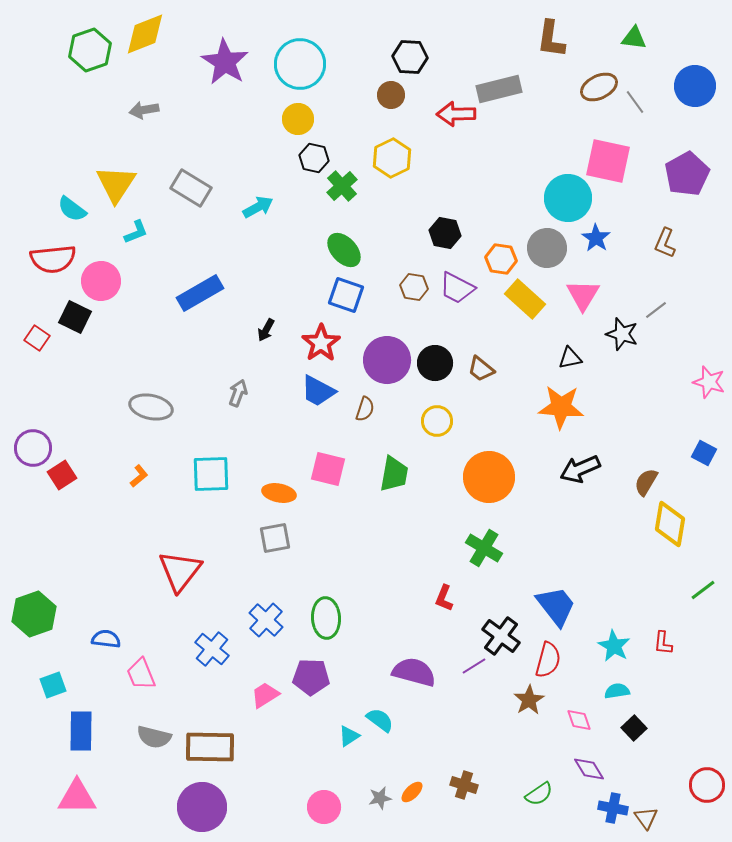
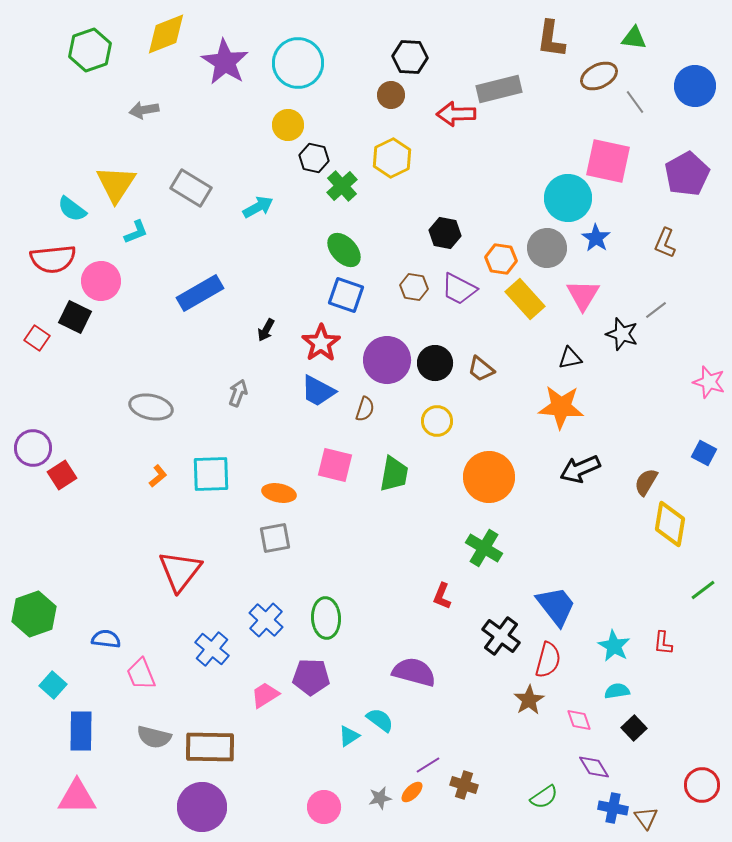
yellow diamond at (145, 34): moved 21 px right
cyan circle at (300, 64): moved 2 px left, 1 px up
brown ellipse at (599, 87): moved 11 px up
yellow circle at (298, 119): moved 10 px left, 6 px down
purple trapezoid at (457, 288): moved 2 px right, 1 px down
yellow rectangle at (525, 299): rotated 6 degrees clockwise
pink square at (328, 469): moved 7 px right, 4 px up
orange L-shape at (139, 476): moved 19 px right
red L-shape at (444, 598): moved 2 px left, 2 px up
purple line at (474, 666): moved 46 px left, 99 px down
cyan square at (53, 685): rotated 28 degrees counterclockwise
purple diamond at (589, 769): moved 5 px right, 2 px up
red circle at (707, 785): moved 5 px left
green semicircle at (539, 794): moved 5 px right, 3 px down
